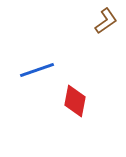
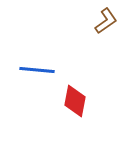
blue line: rotated 24 degrees clockwise
